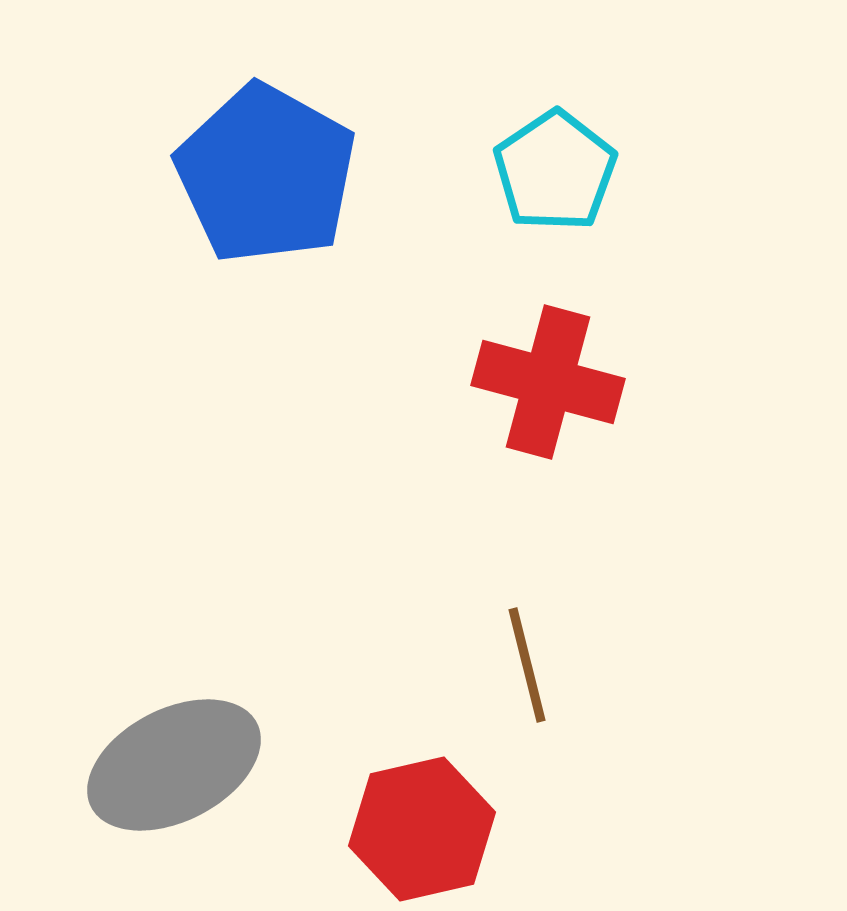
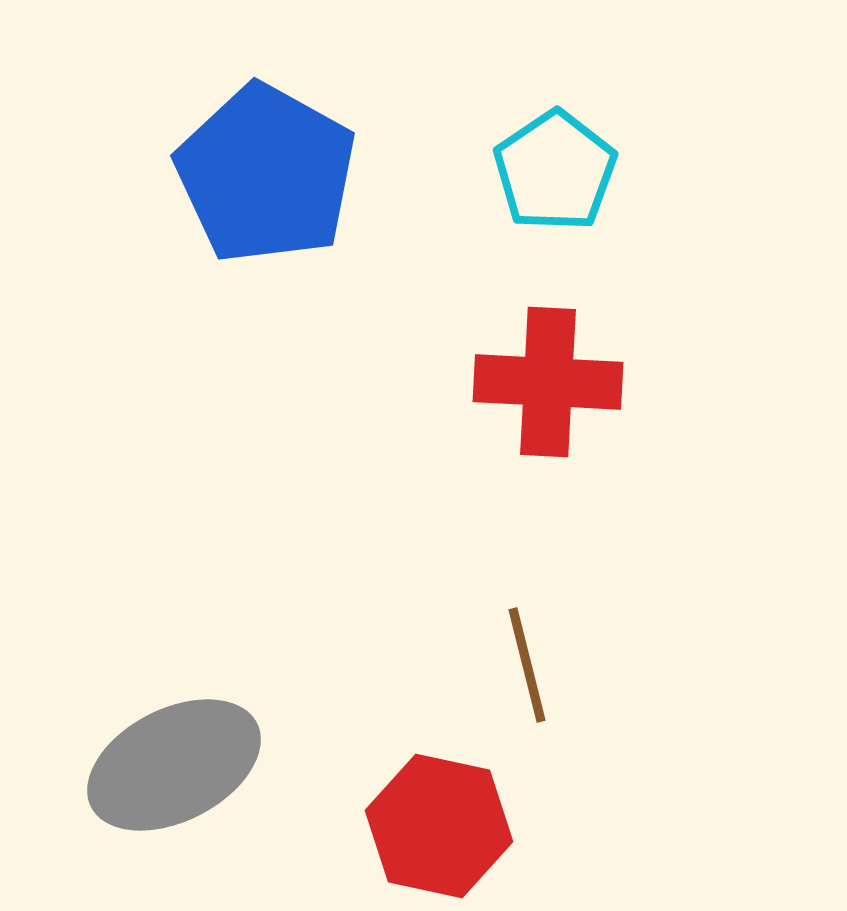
red cross: rotated 12 degrees counterclockwise
red hexagon: moved 17 px right, 3 px up; rotated 25 degrees clockwise
